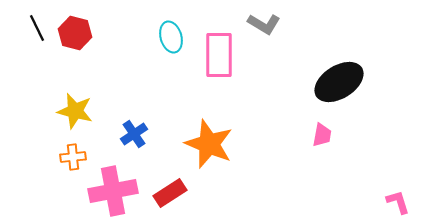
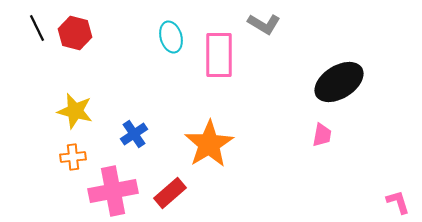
orange star: rotated 18 degrees clockwise
red rectangle: rotated 8 degrees counterclockwise
